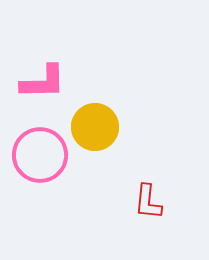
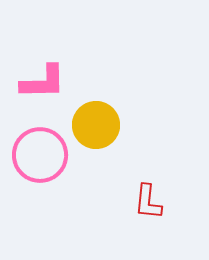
yellow circle: moved 1 px right, 2 px up
